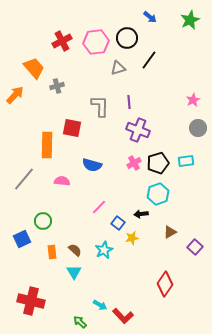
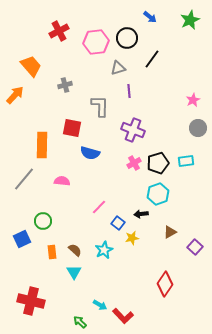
red cross at (62, 41): moved 3 px left, 10 px up
black line at (149, 60): moved 3 px right, 1 px up
orange trapezoid at (34, 68): moved 3 px left, 2 px up
gray cross at (57, 86): moved 8 px right, 1 px up
purple line at (129, 102): moved 11 px up
purple cross at (138, 130): moved 5 px left
orange rectangle at (47, 145): moved 5 px left
blue semicircle at (92, 165): moved 2 px left, 12 px up
